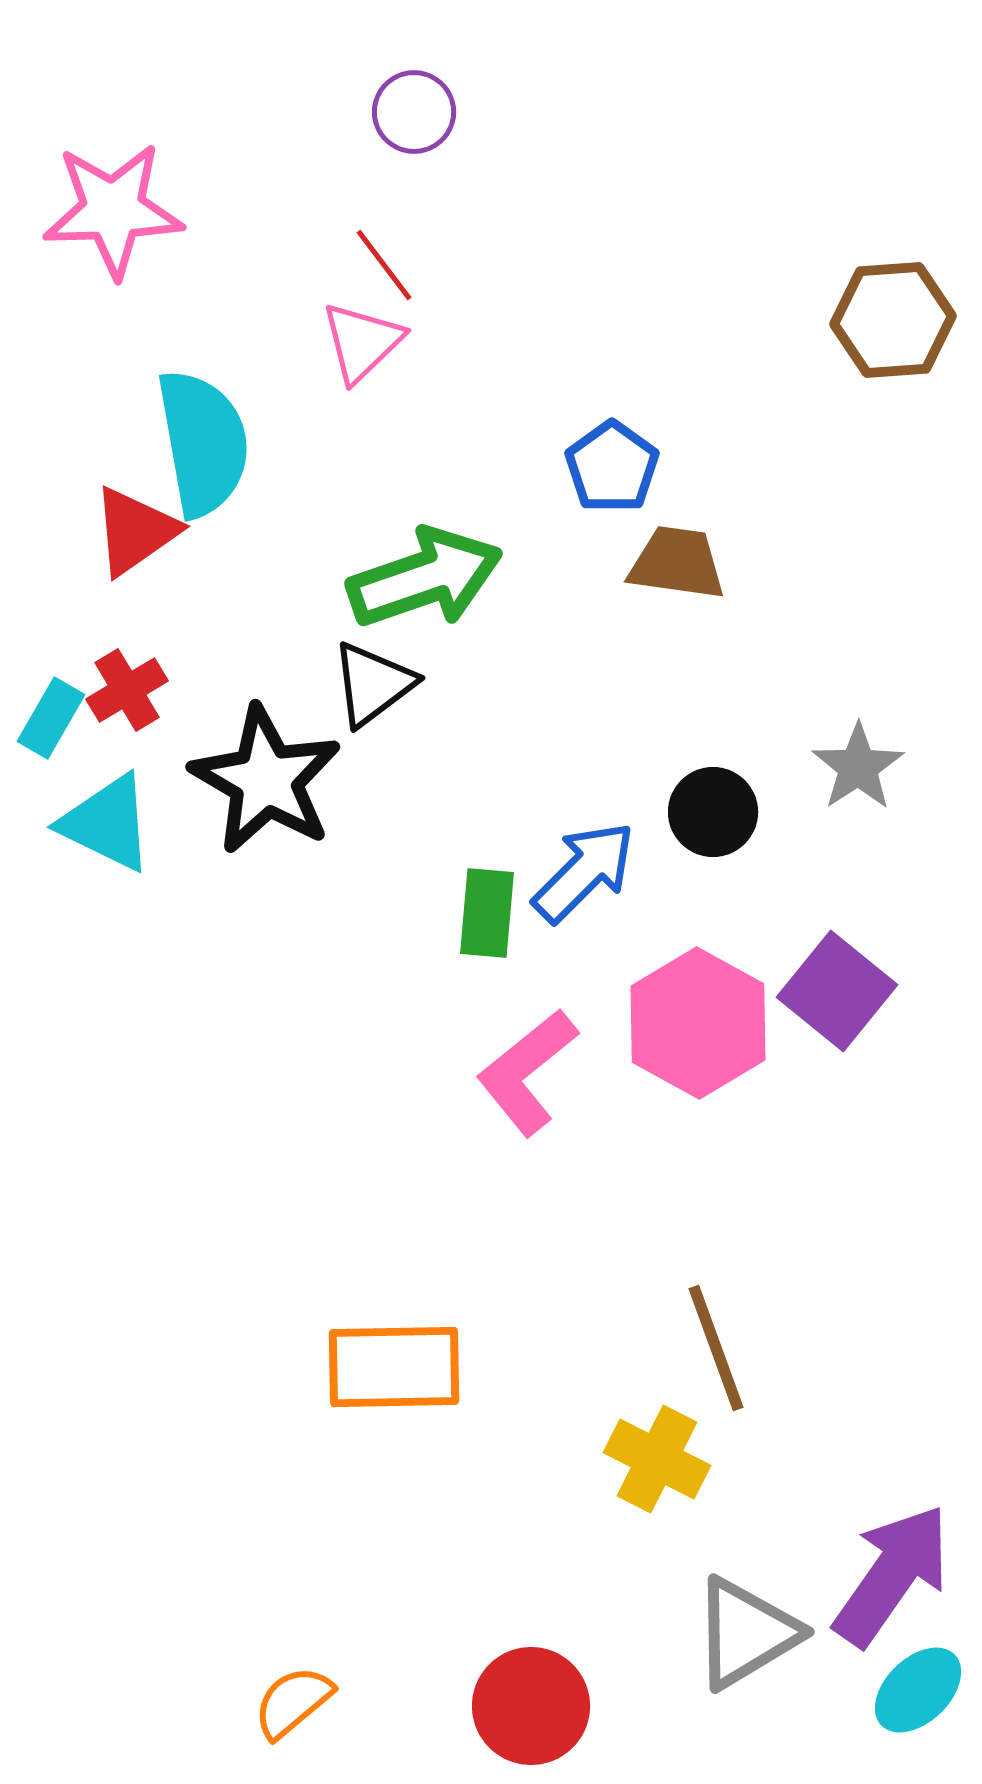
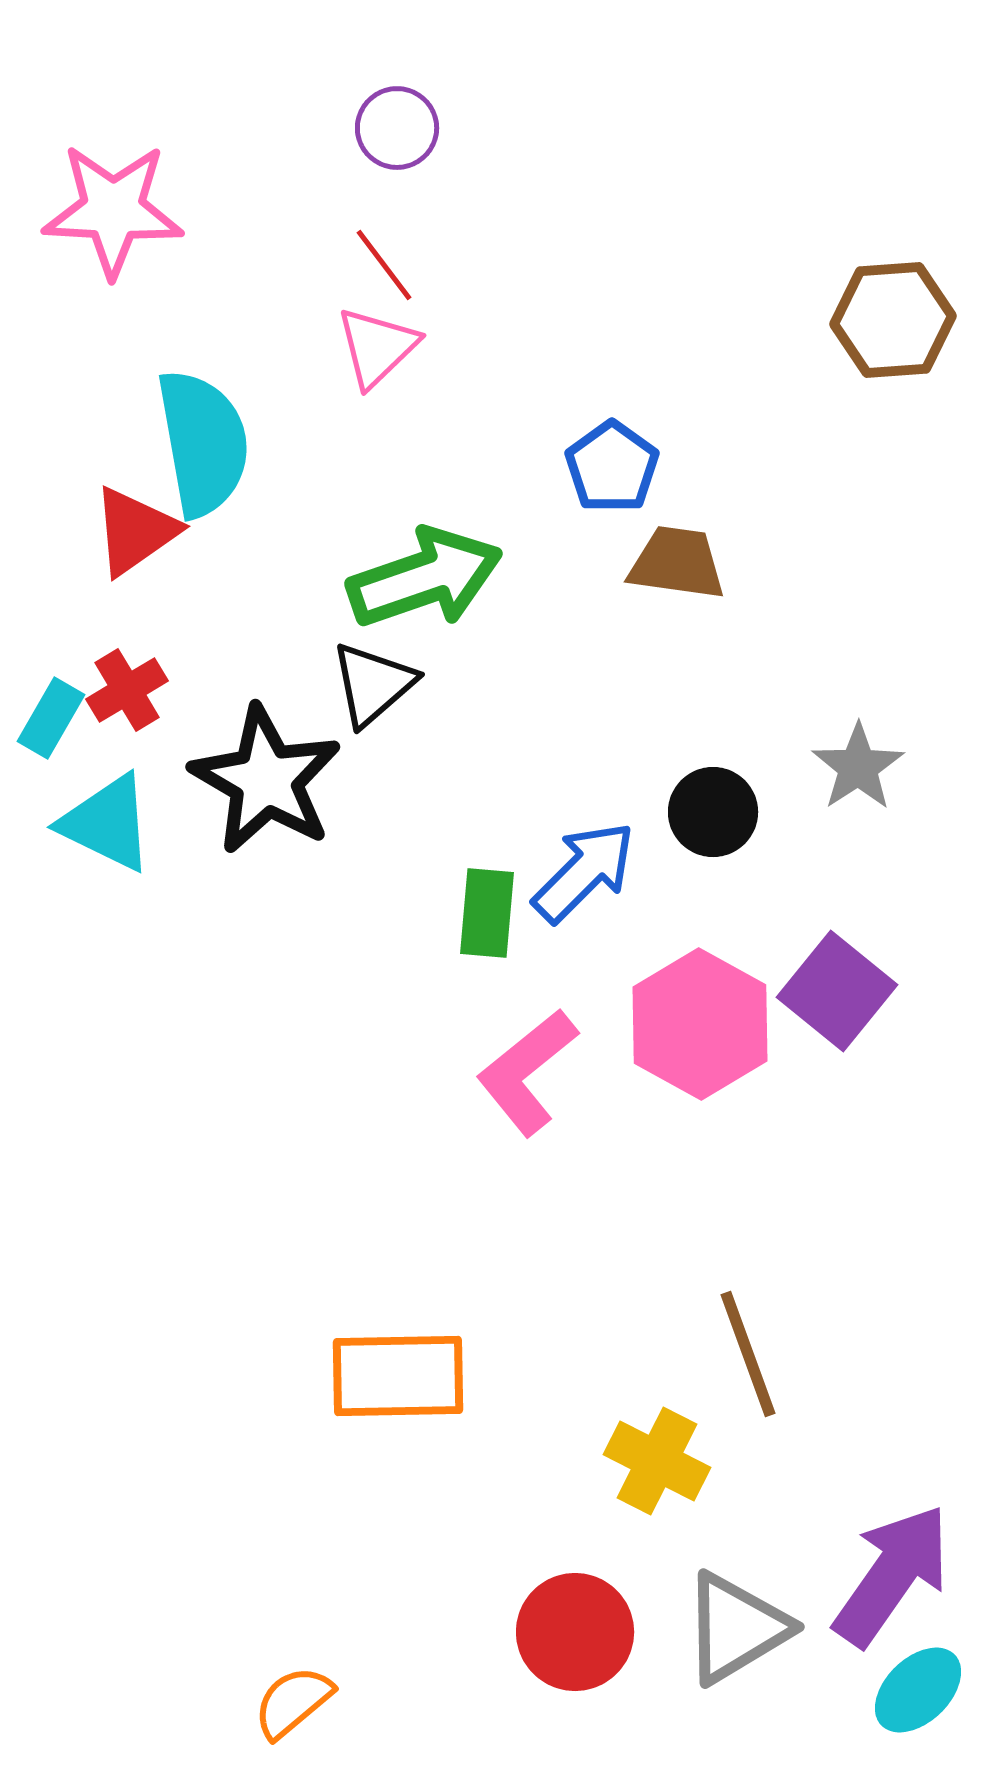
purple circle: moved 17 px left, 16 px down
pink star: rotated 5 degrees clockwise
pink triangle: moved 15 px right, 5 px down
black triangle: rotated 4 degrees counterclockwise
pink hexagon: moved 2 px right, 1 px down
brown line: moved 32 px right, 6 px down
orange rectangle: moved 4 px right, 9 px down
yellow cross: moved 2 px down
gray triangle: moved 10 px left, 5 px up
red circle: moved 44 px right, 74 px up
